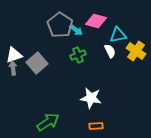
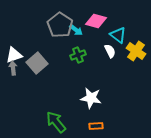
cyan triangle: rotated 48 degrees clockwise
green arrow: moved 8 px right; rotated 95 degrees counterclockwise
